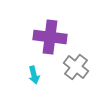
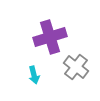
purple cross: rotated 24 degrees counterclockwise
